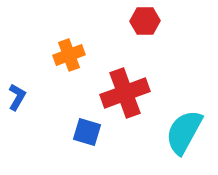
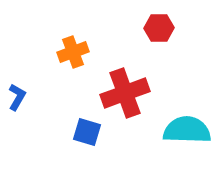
red hexagon: moved 14 px right, 7 px down
orange cross: moved 4 px right, 3 px up
cyan semicircle: moved 3 px right, 2 px up; rotated 63 degrees clockwise
